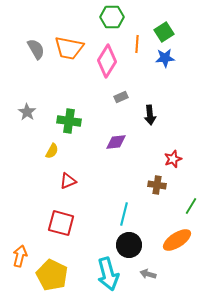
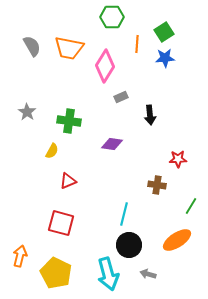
gray semicircle: moved 4 px left, 3 px up
pink diamond: moved 2 px left, 5 px down
purple diamond: moved 4 px left, 2 px down; rotated 15 degrees clockwise
red star: moved 5 px right; rotated 18 degrees clockwise
yellow pentagon: moved 4 px right, 2 px up
